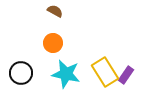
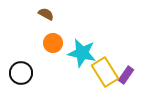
brown semicircle: moved 9 px left, 3 px down
cyan star: moved 16 px right, 21 px up
